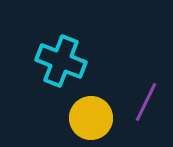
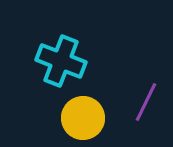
yellow circle: moved 8 px left
